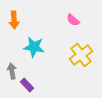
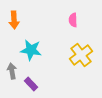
pink semicircle: rotated 48 degrees clockwise
cyan star: moved 3 px left, 3 px down
purple rectangle: moved 4 px right, 1 px up
